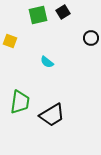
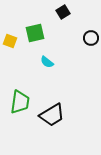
green square: moved 3 px left, 18 px down
